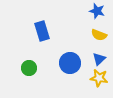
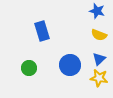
blue circle: moved 2 px down
